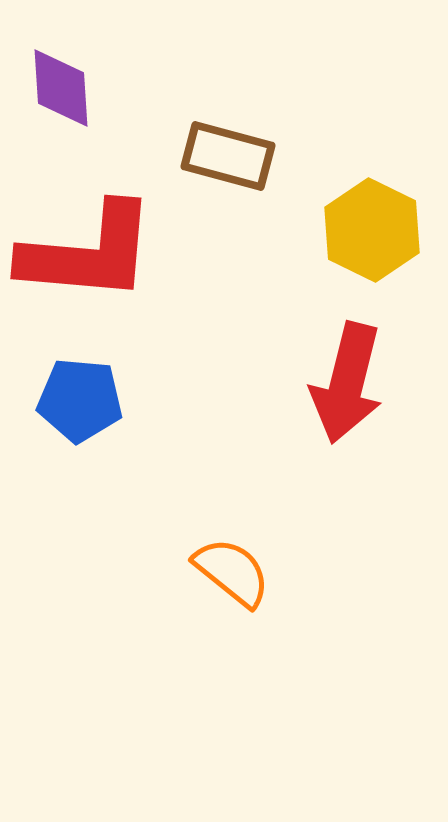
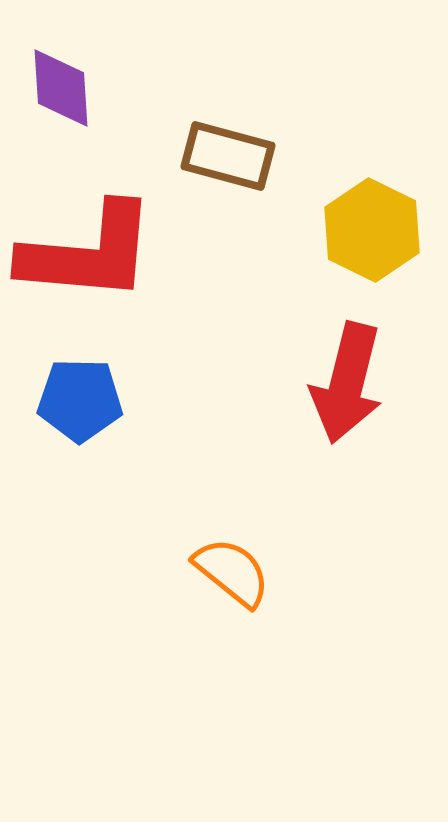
blue pentagon: rotated 4 degrees counterclockwise
